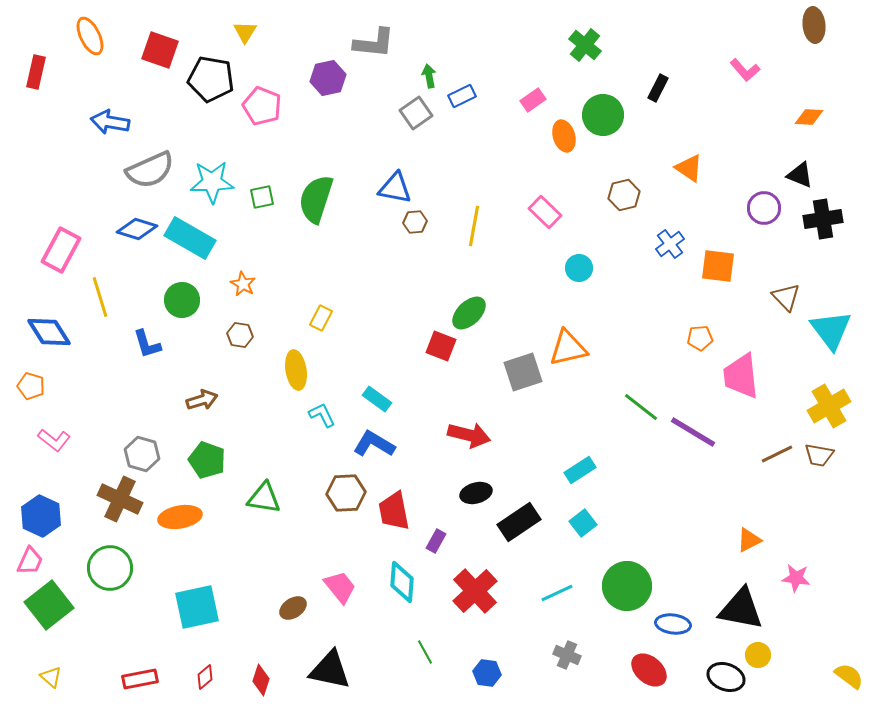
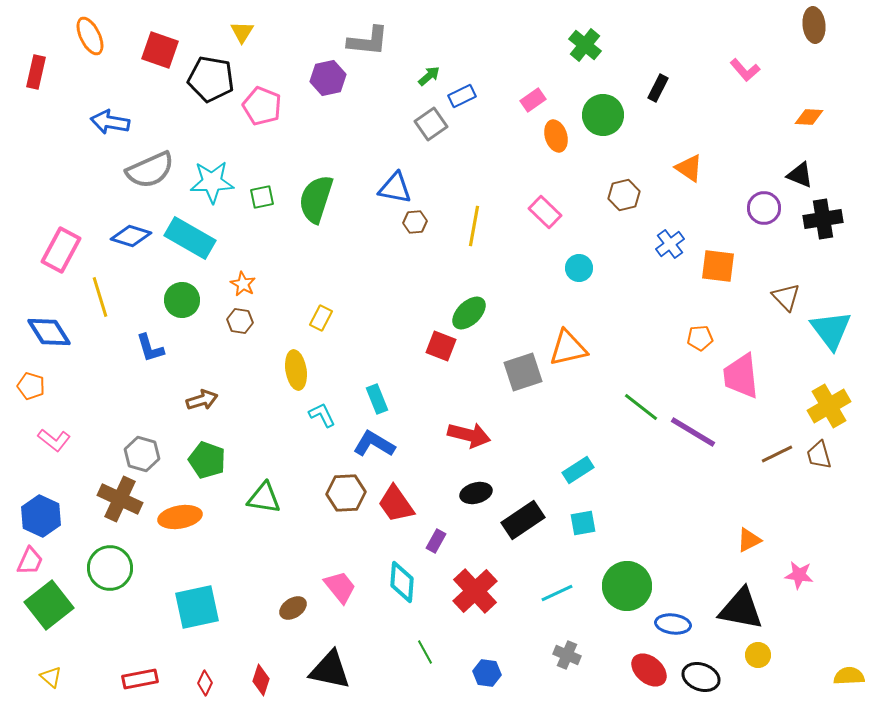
yellow triangle at (245, 32): moved 3 px left
gray L-shape at (374, 43): moved 6 px left, 2 px up
green arrow at (429, 76): rotated 60 degrees clockwise
gray square at (416, 113): moved 15 px right, 11 px down
orange ellipse at (564, 136): moved 8 px left
blue diamond at (137, 229): moved 6 px left, 7 px down
brown hexagon at (240, 335): moved 14 px up
blue L-shape at (147, 344): moved 3 px right, 4 px down
cyan rectangle at (377, 399): rotated 32 degrees clockwise
brown trapezoid at (819, 455): rotated 64 degrees clockwise
cyan rectangle at (580, 470): moved 2 px left
red trapezoid at (394, 511): moved 2 px right, 7 px up; rotated 24 degrees counterclockwise
black rectangle at (519, 522): moved 4 px right, 2 px up
cyan square at (583, 523): rotated 28 degrees clockwise
pink star at (796, 578): moved 3 px right, 3 px up
yellow semicircle at (849, 676): rotated 40 degrees counterclockwise
red diamond at (205, 677): moved 6 px down; rotated 25 degrees counterclockwise
black ellipse at (726, 677): moved 25 px left
